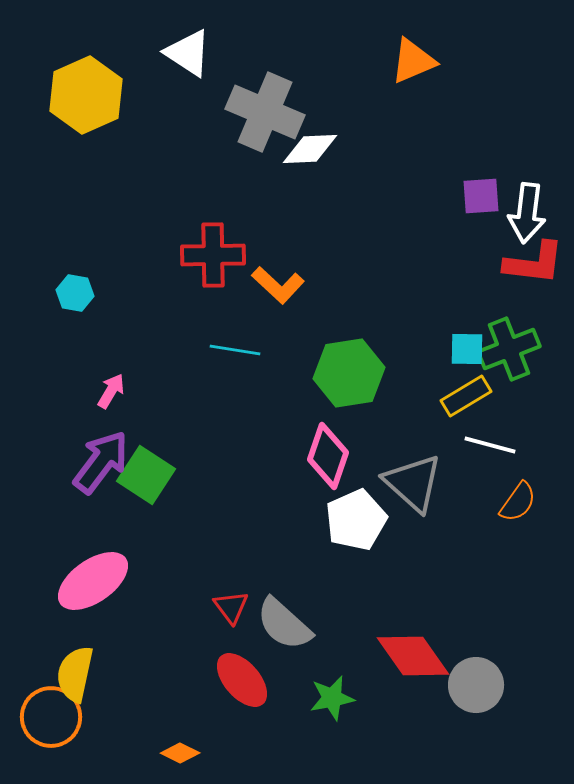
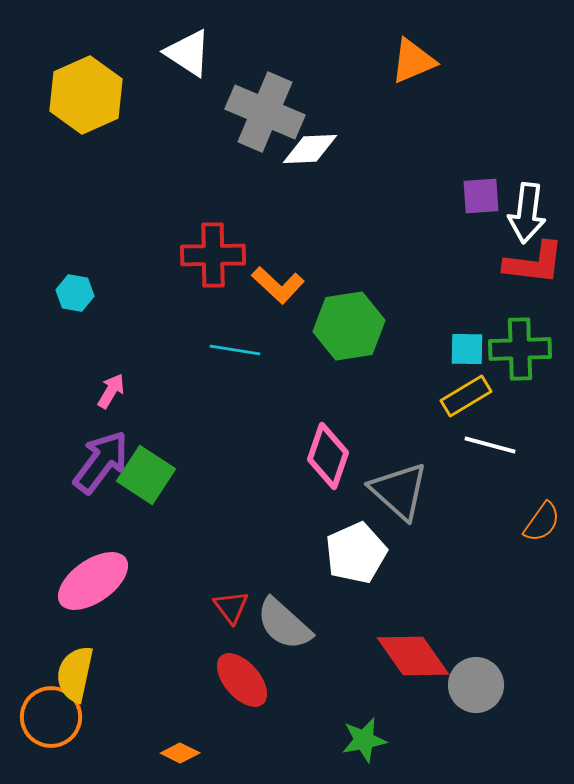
green cross: moved 11 px right; rotated 20 degrees clockwise
green hexagon: moved 47 px up
gray triangle: moved 14 px left, 8 px down
orange semicircle: moved 24 px right, 20 px down
white pentagon: moved 33 px down
green star: moved 32 px right, 42 px down
